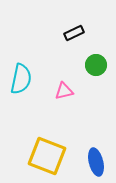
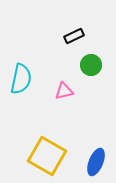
black rectangle: moved 3 px down
green circle: moved 5 px left
yellow square: rotated 9 degrees clockwise
blue ellipse: rotated 36 degrees clockwise
